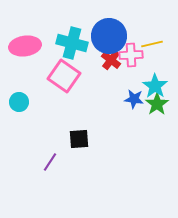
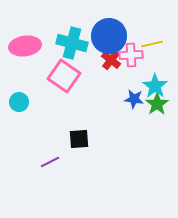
purple line: rotated 30 degrees clockwise
